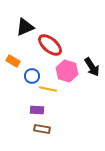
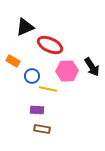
red ellipse: rotated 15 degrees counterclockwise
pink hexagon: rotated 20 degrees counterclockwise
